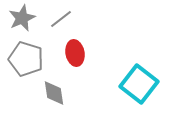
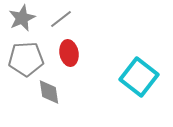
red ellipse: moved 6 px left
gray pentagon: rotated 20 degrees counterclockwise
cyan square: moved 7 px up
gray diamond: moved 5 px left, 1 px up
